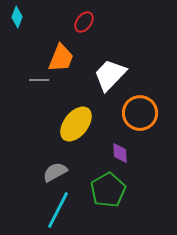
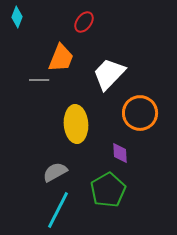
white trapezoid: moved 1 px left, 1 px up
yellow ellipse: rotated 42 degrees counterclockwise
